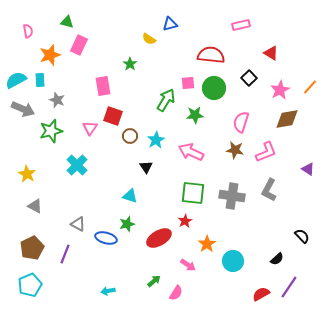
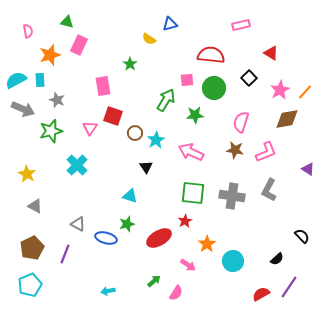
pink square at (188, 83): moved 1 px left, 3 px up
orange line at (310, 87): moved 5 px left, 5 px down
brown circle at (130, 136): moved 5 px right, 3 px up
